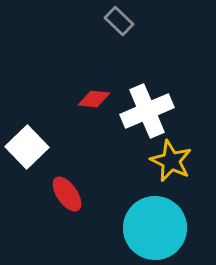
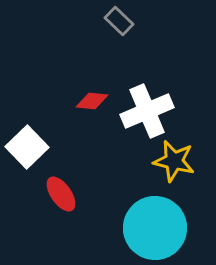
red diamond: moved 2 px left, 2 px down
yellow star: moved 3 px right; rotated 12 degrees counterclockwise
red ellipse: moved 6 px left
